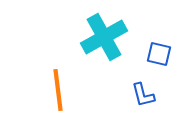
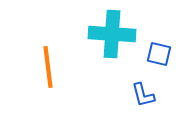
cyan cross: moved 8 px right, 3 px up; rotated 33 degrees clockwise
orange line: moved 10 px left, 23 px up
